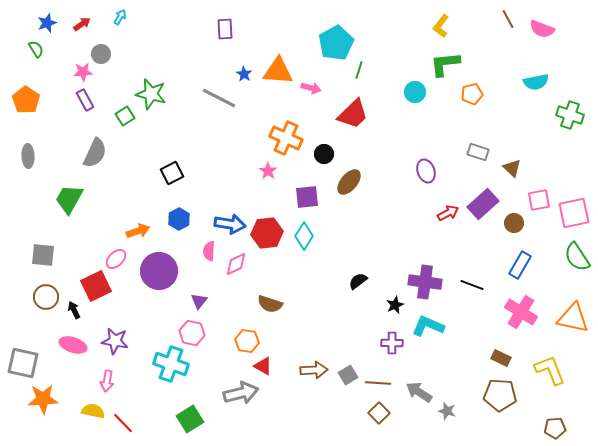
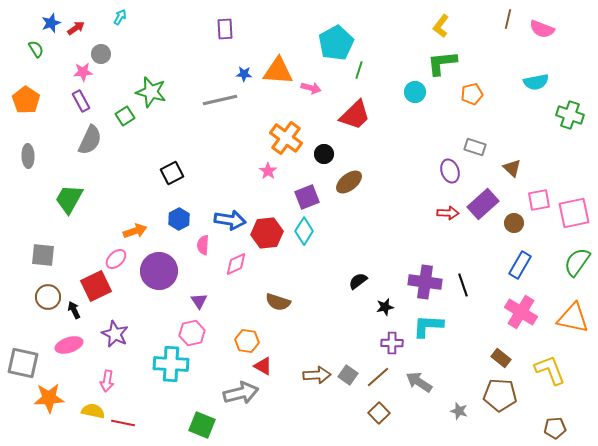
brown line at (508, 19): rotated 42 degrees clockwise
blue star at (47, 23): moved 4 px right
red arrow at (82, 24): moved 6 px left, 4 px down
green L-shape at (445, 64): moved 3 px left, 1 px up
blue star at (244, 74): rotated 28 degrees counterclockwise
green star at (151, 94): moved 2 px up
gray line at (219, 98): moved 1 px right, 2 px down; rotated 40 degrees counterclockwise
purple rectangle at (85, 100): moved 4 px left, 1 px down
red trapezoid at (353, 114): moved 2 px right, 1 px down
orange cross at (286, 138): rotated 12 degrees clockwise
gray rectangle at (478, 152): moved 3 px left, 5 px up
gray semicircle at (95, 153): moved 5 px left, 13 px up
purple ellipse at (426, 171): moved 24 px right
brown ellipse at (349, 182): rotated 12 degrees clockwise
purple square at (307, 197): rotated 15 degrees counterclockwise
red arrow at (448, 213): rotated 30 degrees clockwise
blue arrow at (230, 224): moved 4 px up
orange arrow at (138, 231): moved 3 px left
cyan diamond at (304, 236): moved 5 px up
pink semicircle at (209, 251): moved 6 px left, 6 px up
green semicircle at (577, 257): moved 5 px down; rotated 68 degrees clockwise
black line at (472, 285): moved 9 px left; rotated 50 degrees clockwise
brown circle at (46, 297): moved 2 px right
purple triangle at (199, 301): rotated 12 degrees counterclockwise
brown semicircle at (270, 304): moved 8 px right, 2 px up
black star at (395, 305): moved 10 px left, 2 px down; rotated 12 degrees clockwise
cyan L-shape at (428, 326): rotated 20 degrees counterclockwise
pink hexagon at (192, 333): rotated 25 degrees counterclockwise
purple star at (115, 341): moved 7 px up; rotated 16 degrees clockwise
pink ellipse at (73, 345): moved 4 px left; rotated 36 degrees counterclockwise
brown rectangle at (501, 358): rotated 12 degrees clockwise
cyan cross at (171, 364): rotated 16 degrees counterclockwise
brown arrow at (314, 370): moved 3 px right, 5 px down
gray square at (348, 375): rotated 24 degrees counterclockwise
brown line at (378, 383): moved 6 px up; rotated 45 degrees counterclockwise
gray arrow at (419, 392): moved 10 px up
orange star at (43, 399): moved 6 px right, 1 px up
gray star at (447, 411): moved 12 px right
green square at (190, 419): moved 12 px right, 6 px down; rotated 36 degrees counterclockwise
red line at (123, 423): rotated 35 degrees counterclockwise
